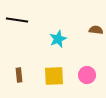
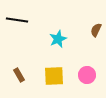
brown semicircle: rotated 72 degrees counterclockwise
brown rectangle: rotated 24 degrees counterclockwise
